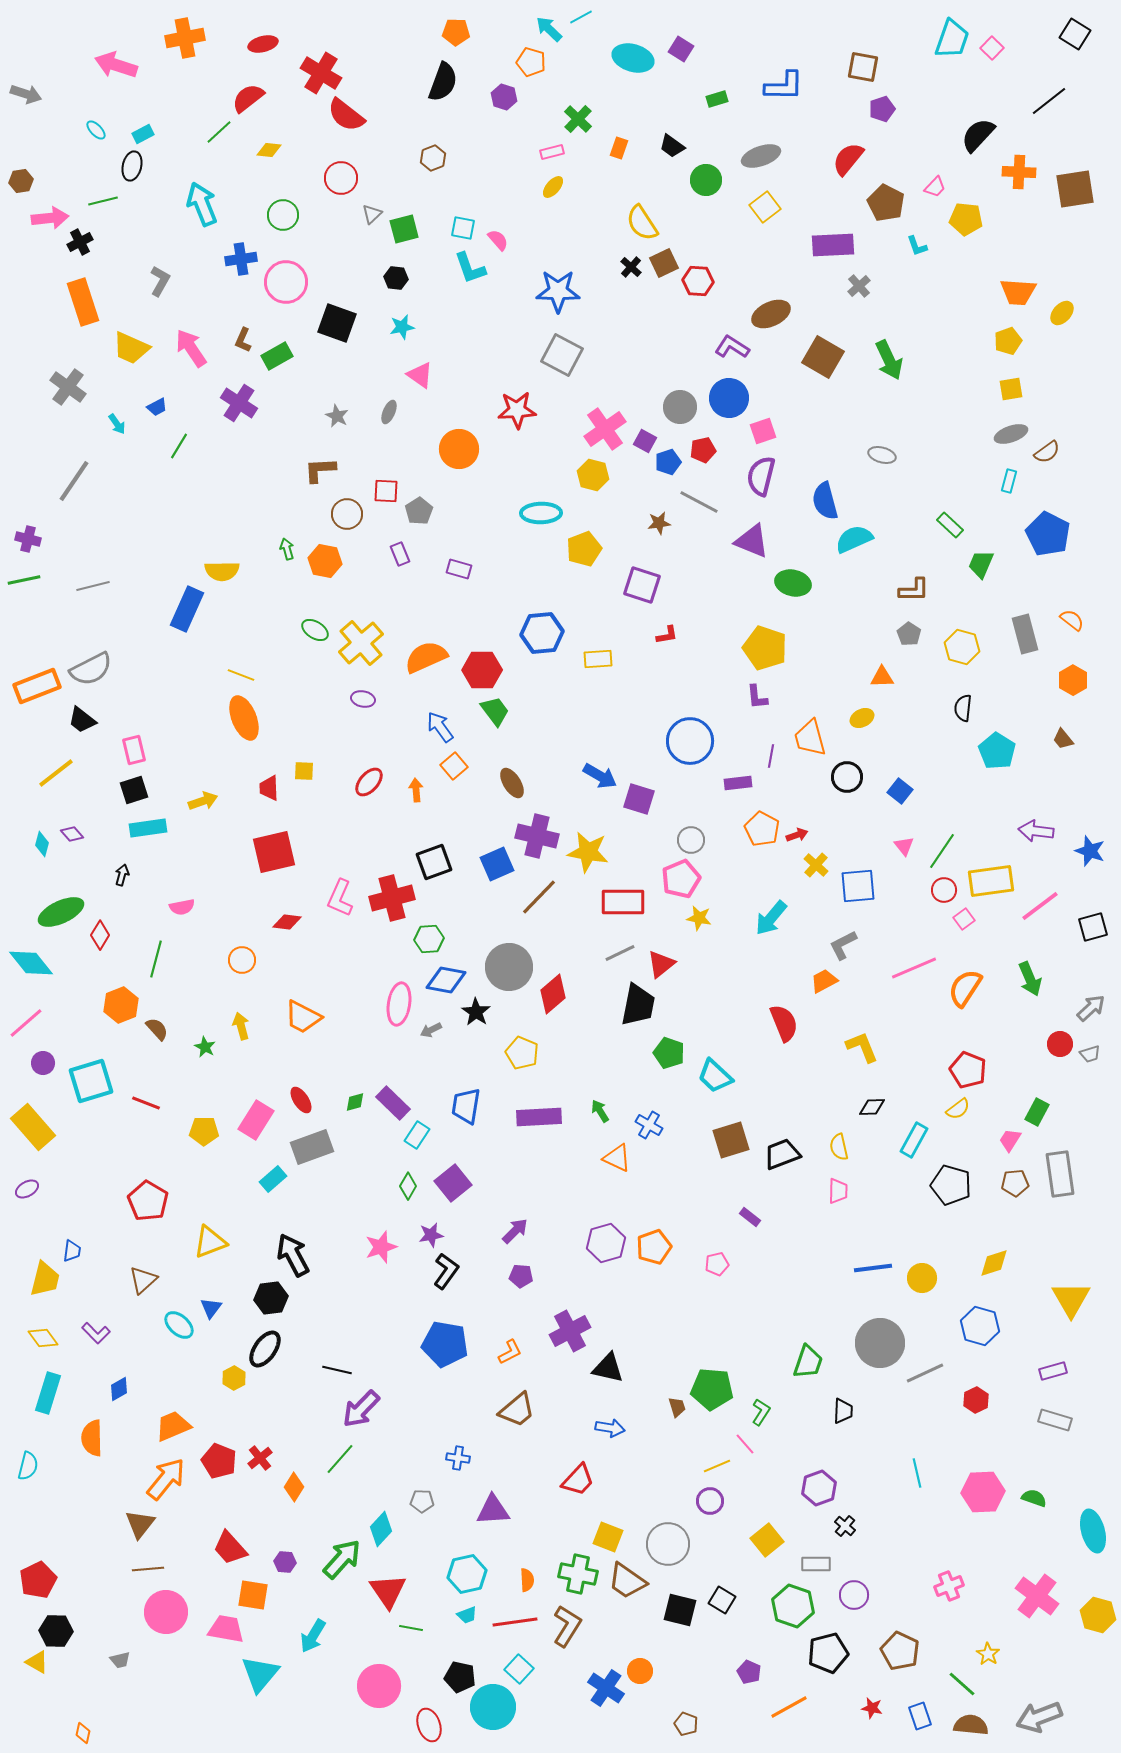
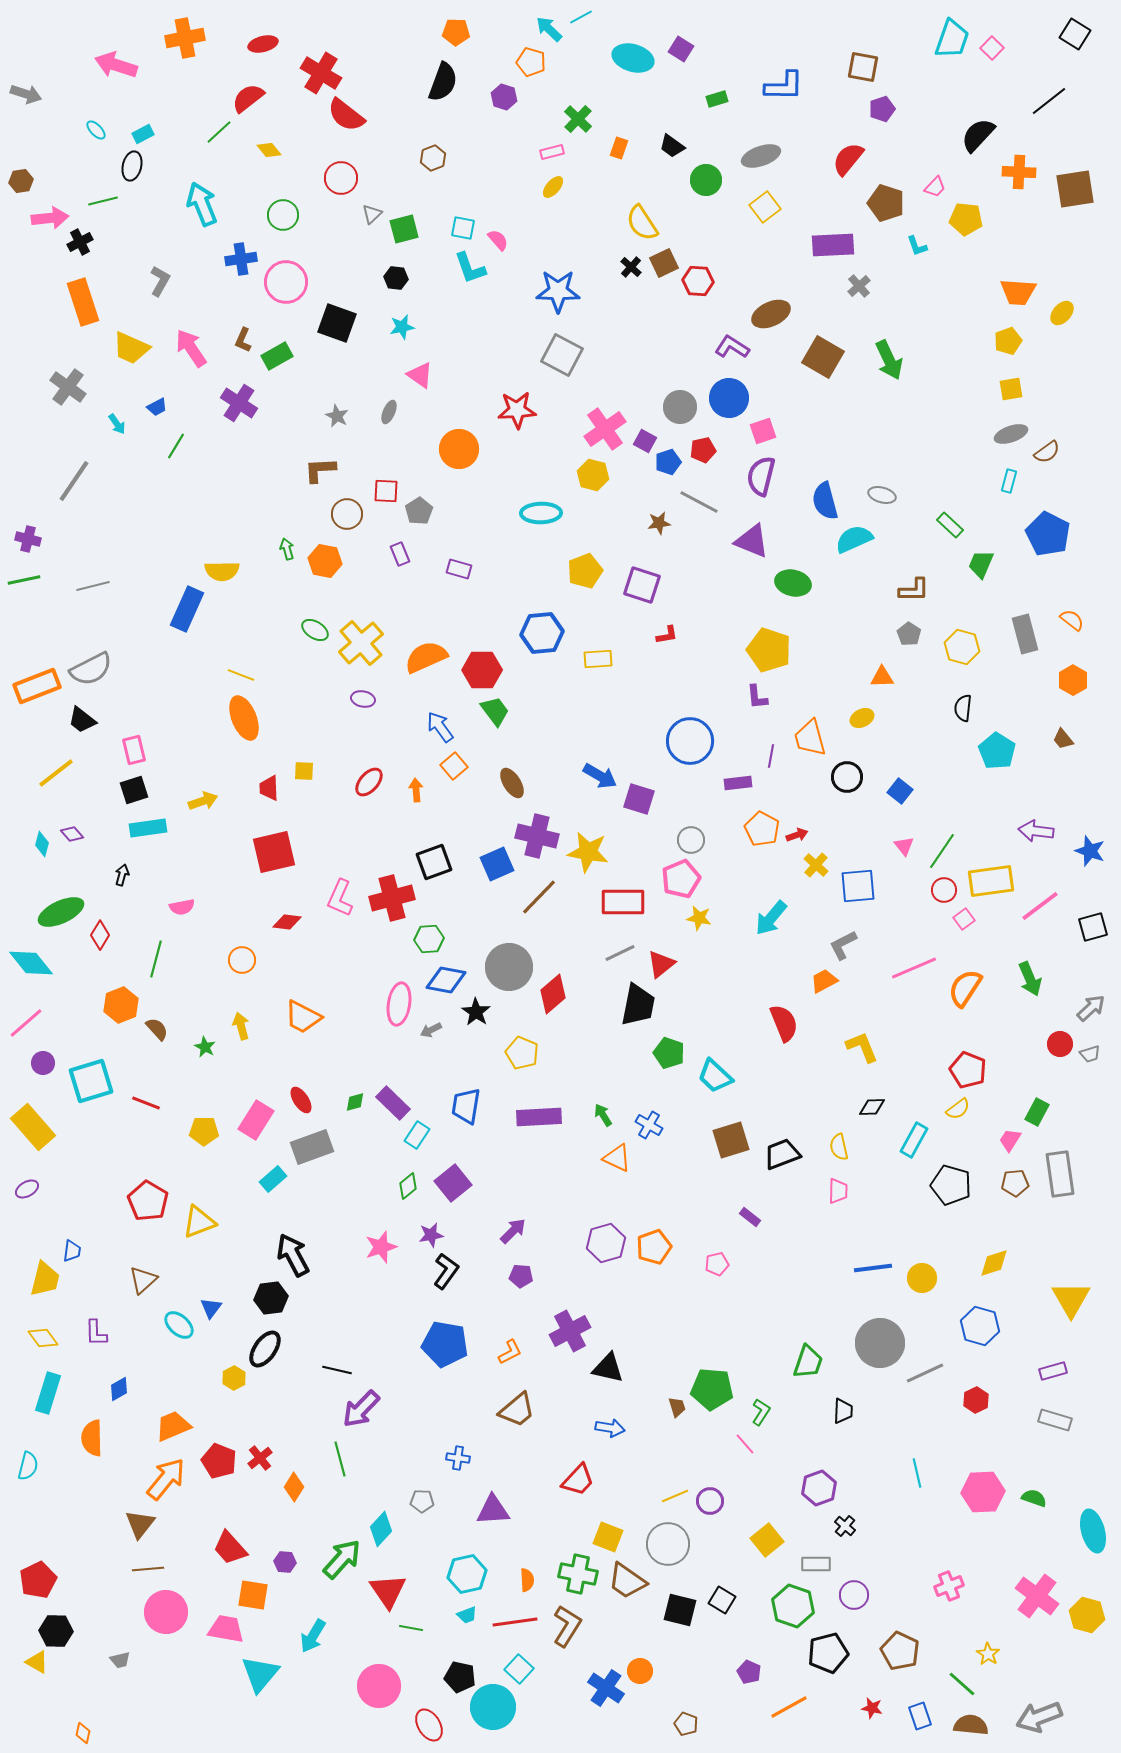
yellow diamond at (269, 150): rotated 45 degrees clockwise
brown pentagon at (886, 203): rotated 9 degrees counterclockwise
green line at (179, 446): moved 3 px left
gray ellipse at (882, 455): moved 40 px down
yellow pentagon at (584, 549): moved 1 px right, 22 px down
yellow pentagon at (765, 648): moved 4 px right, 2 px down
green arrow at (600, 1111): moved 3 px right, 4 px down
green diamond at (408, 1186): rotated 20 degrees clockwise
purple arrow at (515, 1231): moved 2 px left
yellow triangle at (210, 1242): moved 11 px left, 20 px up
purple L-shape at (96, 1333): rotated 44 degrees clockwise
green line at (340, 1459): rotated 56 degrees counterclockwise
yellow line at (717, 1466): moved 42 px left, 30 px down
yellow hexagon at (1098, 1615): moved 11 px left
red ellipse at (429, 1725): rotated 12 degrees counterclockwise
